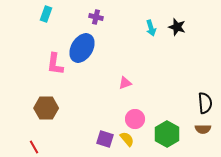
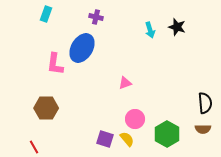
cyan arrow: moved 1 px left, 2 px down
